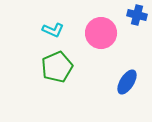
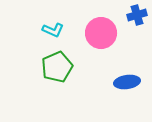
blue cross: rotated 30 degrees counterclockwise
blue ellipse: rotated 50 degrees clockwise
